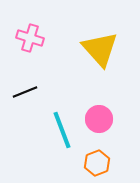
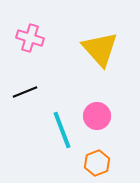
pink circle: moved 2 px left, 3 px up
